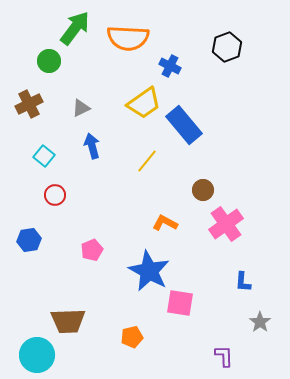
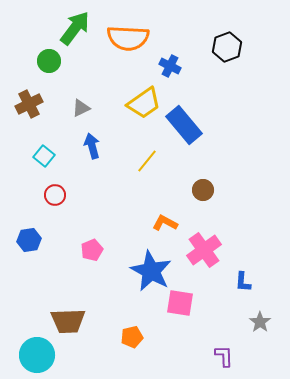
pink cross: moved 22 px left, 26 px down
blue star: moved 2 px right
